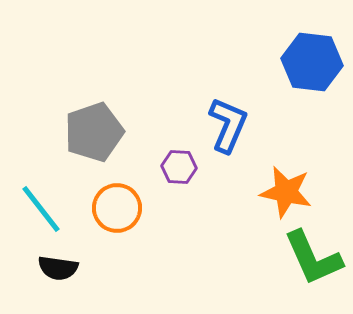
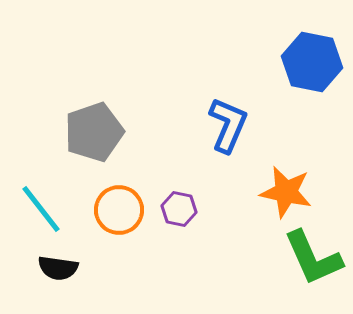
blue hexagon: rotated 4 degrees clockwise
purple hexagon: moved 42 px down; rotated 8 degrees clockwise
orange circle: moved 2 px right, 2 px down
